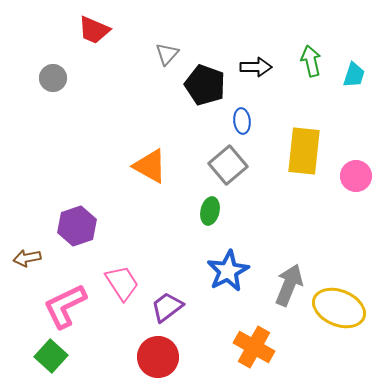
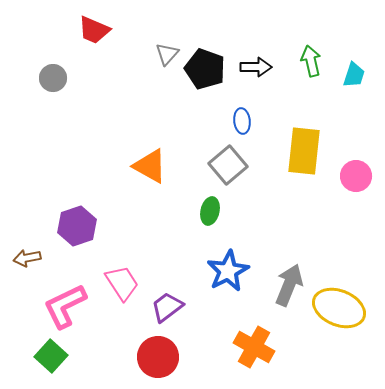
black pentagon: moved 16 px up
